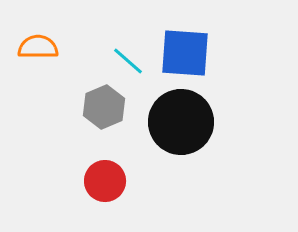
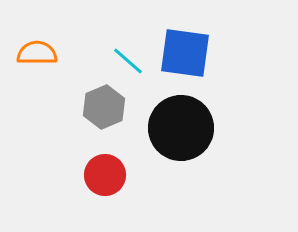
orange semicircle: moved 1 px left, 6 px down
blue square: rotated 4 degrees clockwise
black circle: moved 6 px down
red circle: moved 6 px up
